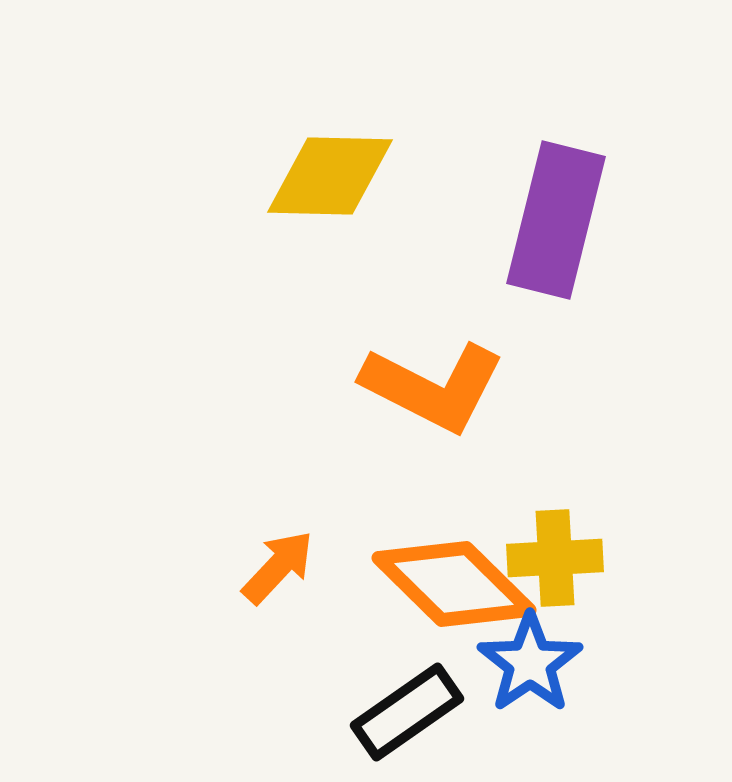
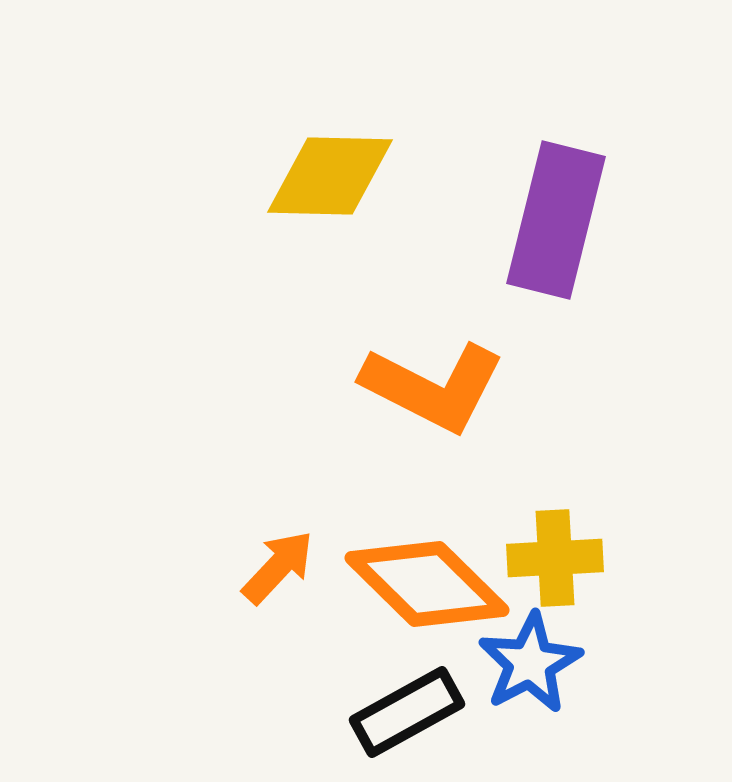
orange diamond: moved 27 px left
blue star: rotated 6 degrees clockwise
black rectangle: rotated 6 degrees clockwise
